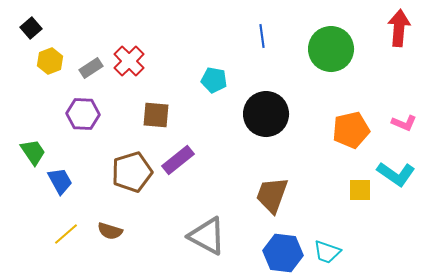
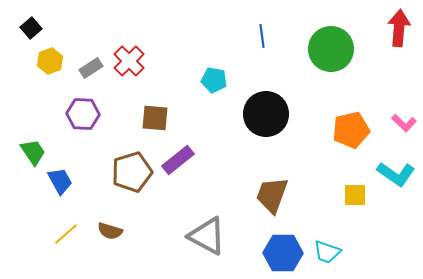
brown square: moved 1 px left, 3 px down
pink L-shape: rotated 20 degrees clockwise
yellow square: moved 5 px left, 5 px down
blue hexagon: rotated 6 degrees counterclockwise
